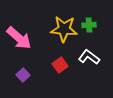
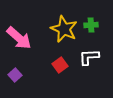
green cross: moved 2 px right
yellow star: rotated 20 degrees clockwise
white L-shape: rotated 40 degrees counterclockwise
purple square: moved 8 px left
